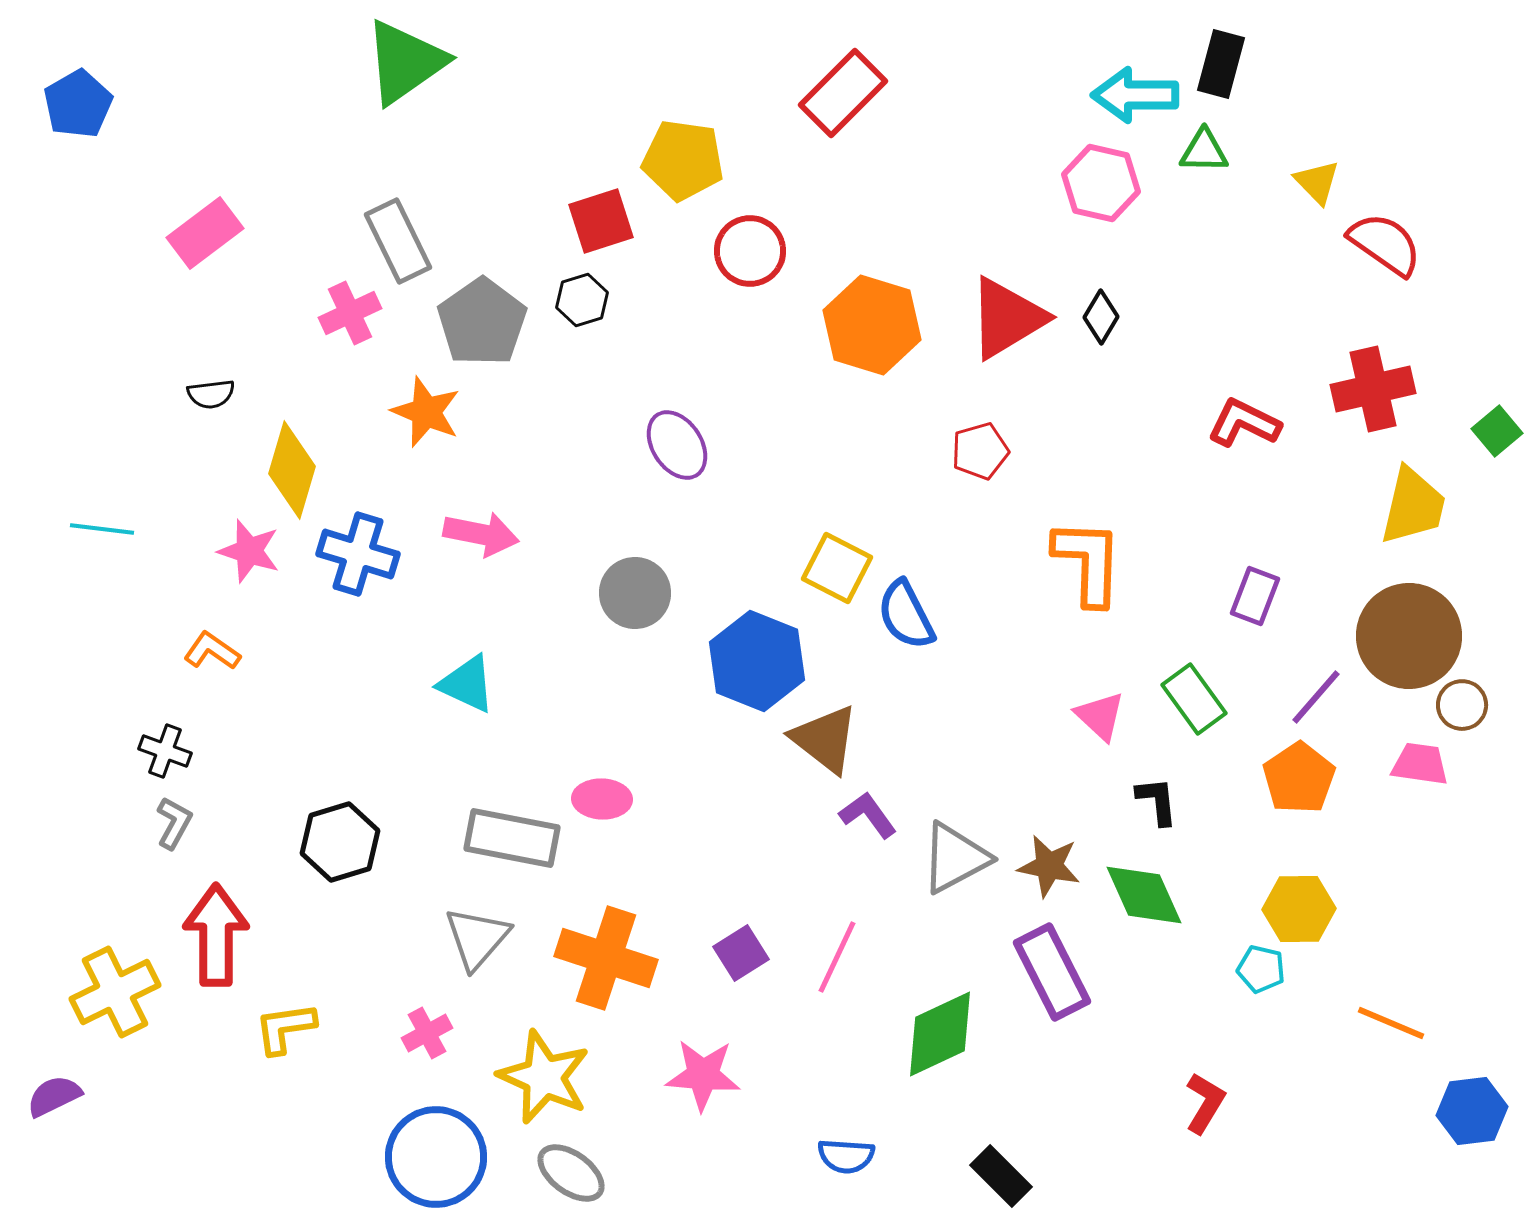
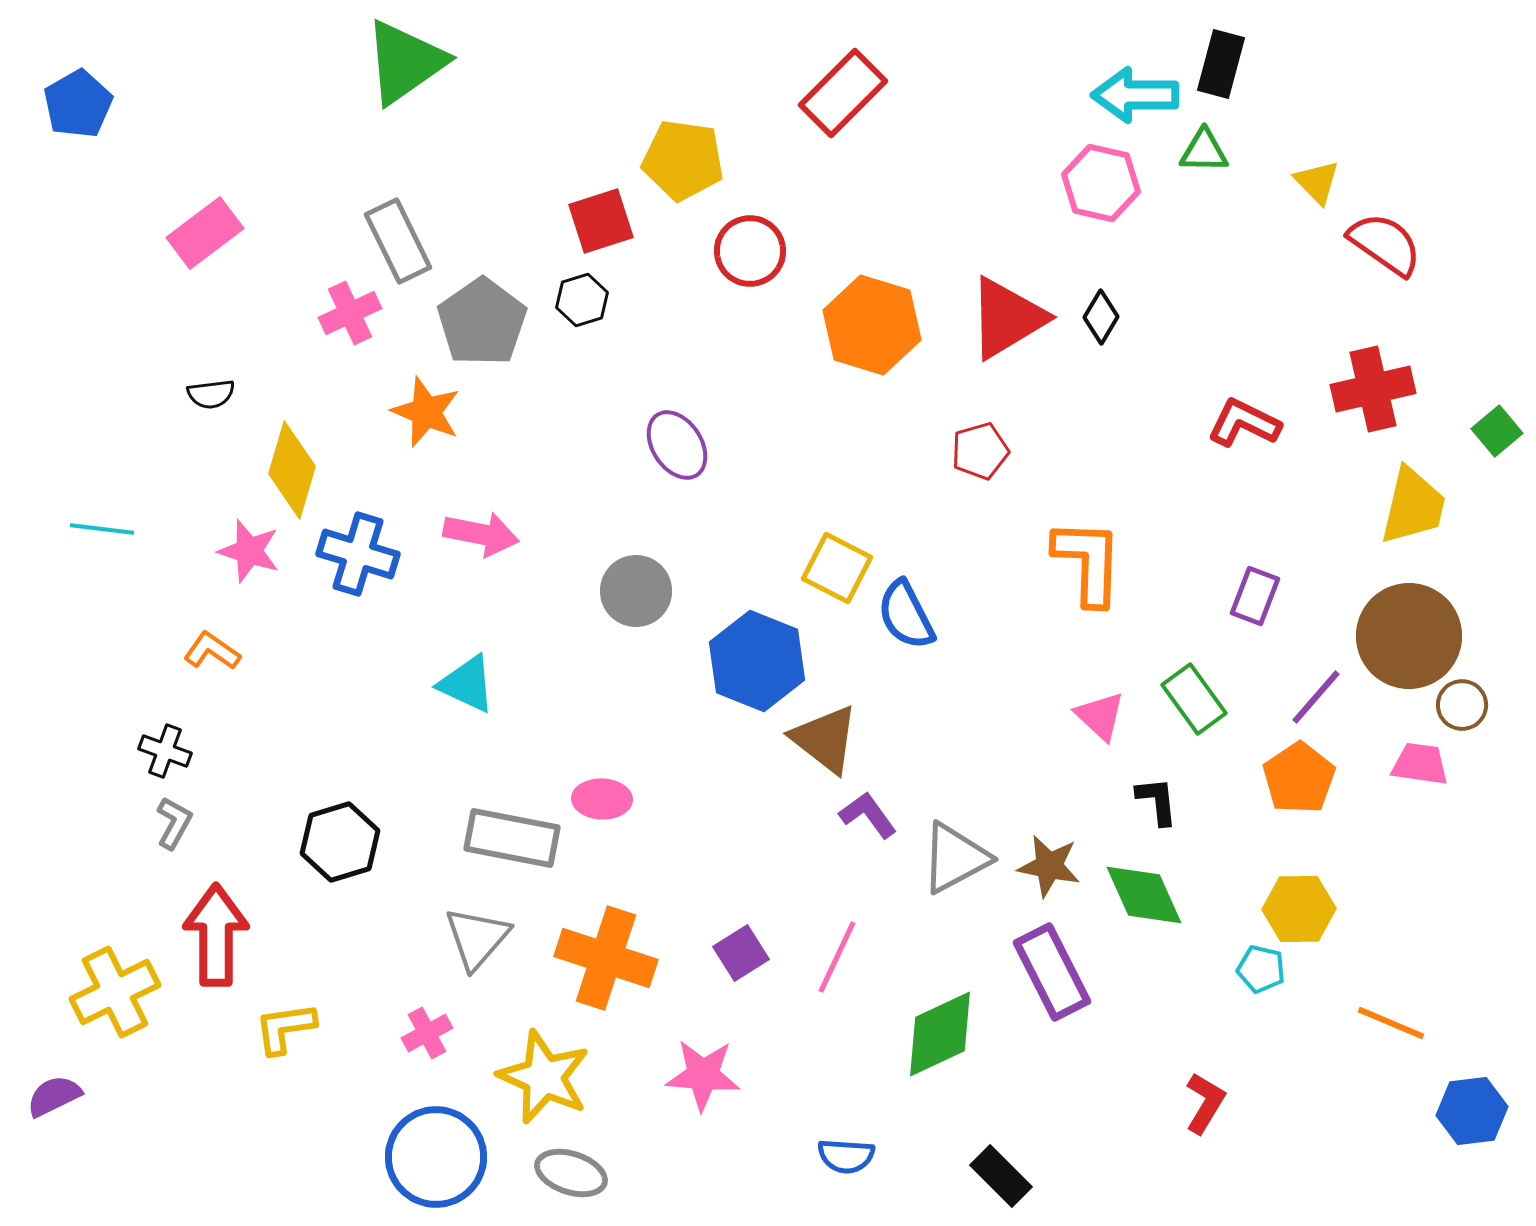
gray circle at (635, 593): moved 1 px right, 2 px up
gray ellipse at (571, 1173): rotated 18 degrees counterclockwise
